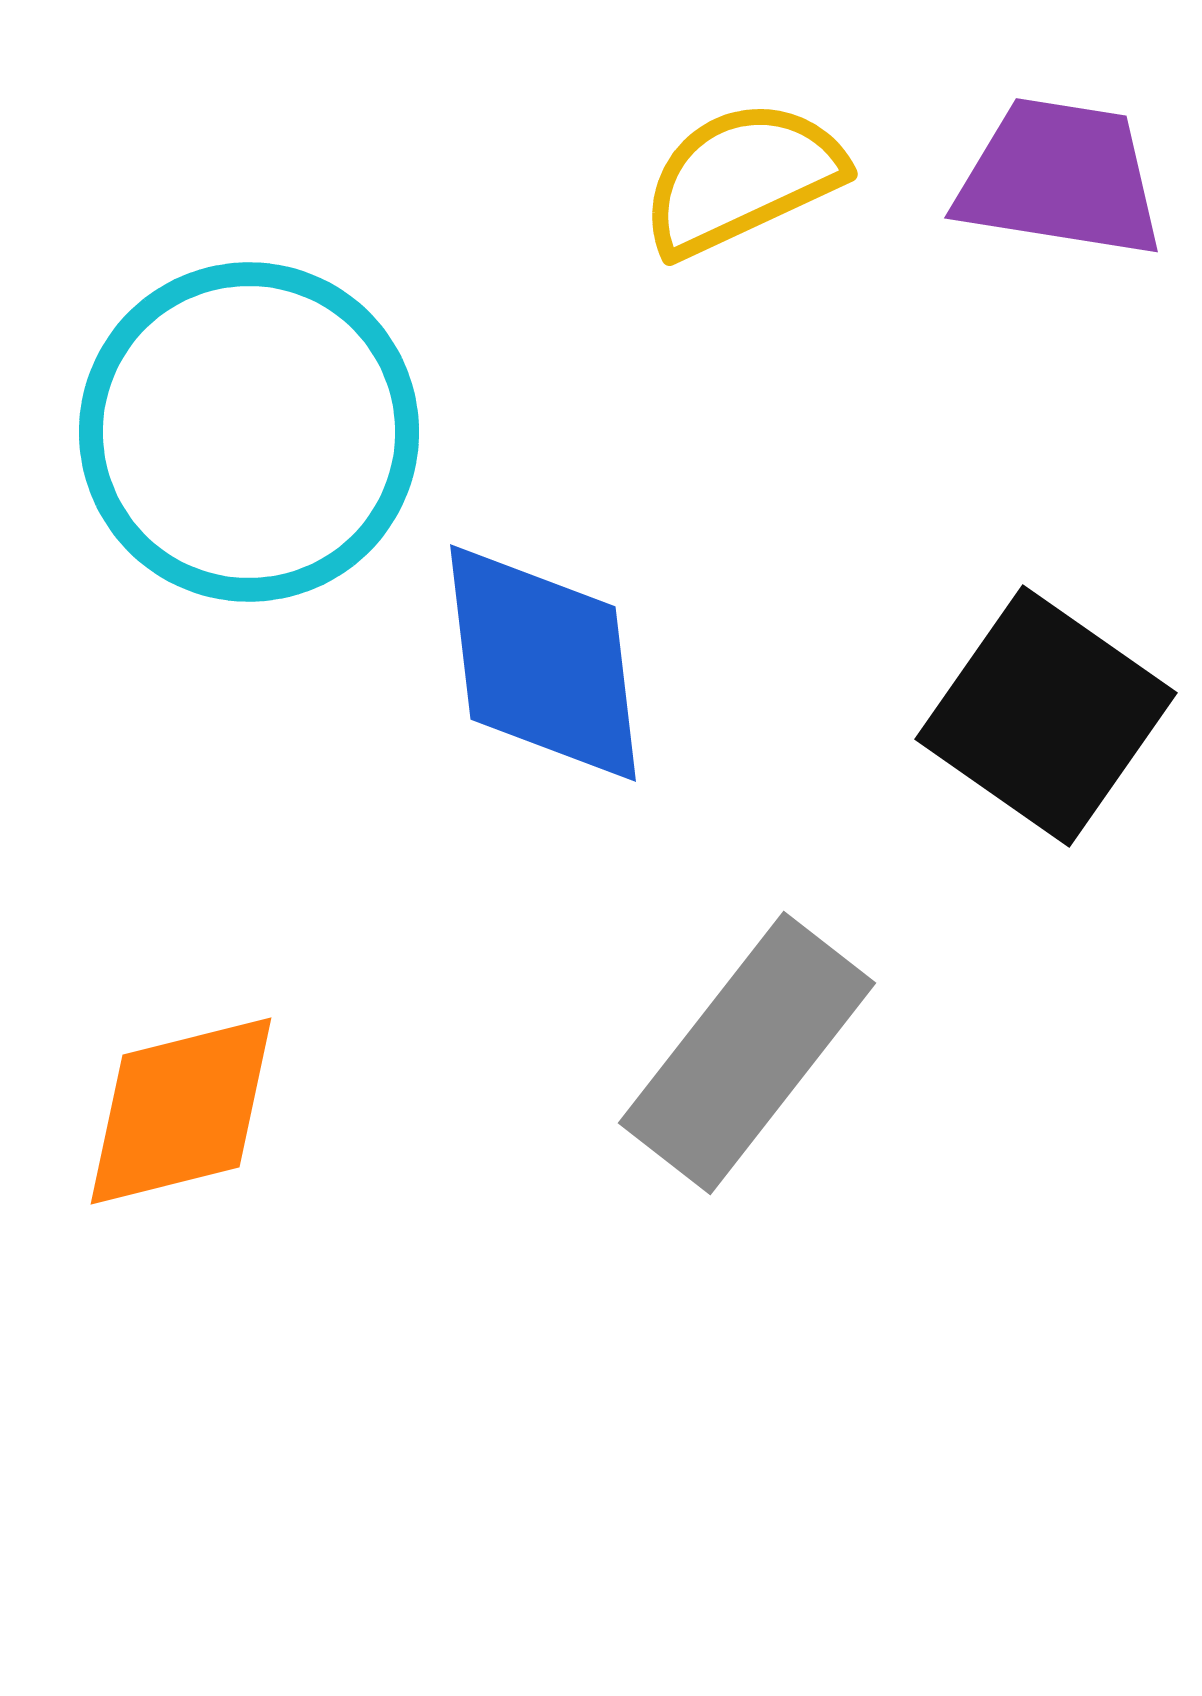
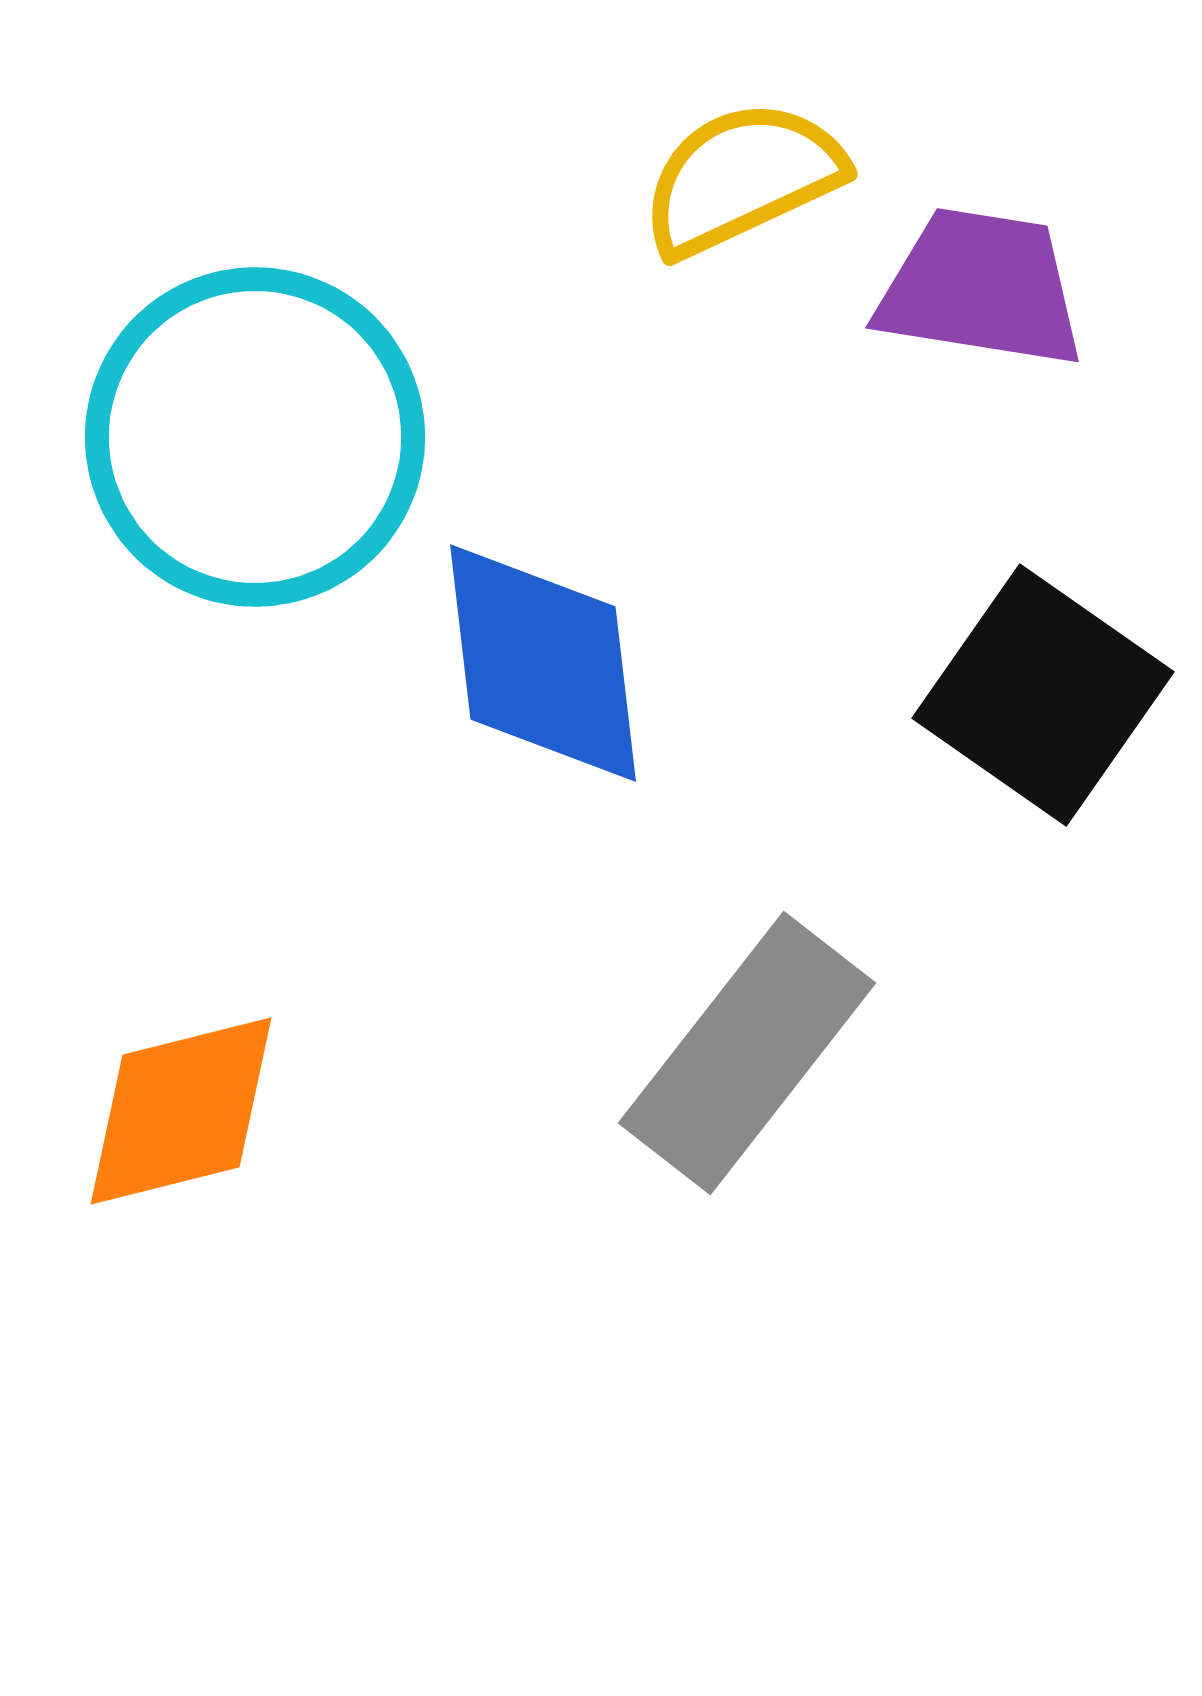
purple trapezoid: moved 79 px left, 110 px down
cyan circle: moved 6 px right, 5 px down
black square: moved 3 px left, 21 px up
